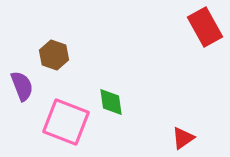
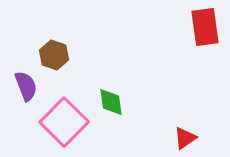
red rectangle: rotated 21 degrees clockwise
purple semicircle: moved 4 px right
pink square: moved 2 px left; rotated 24 degrees clockwise
red triangle: moved 2 px right
